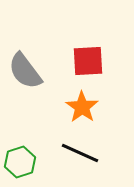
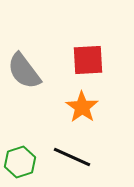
red square: moved 1 px up
gray semicircle: moved 1 px left
black line: moved 8 px left, 4 px down
